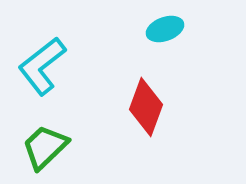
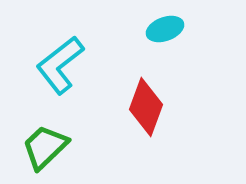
cyan L-shape: moved 18 px right, 1 px up
